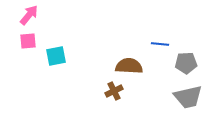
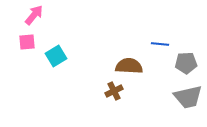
pink arrow: moved 5 px right
pink square: moved 1 px left, 1 px down
cyan square: rotated 20 degrees counterclockwise
